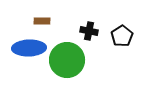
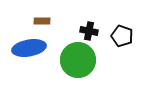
black pentagon: rotated 20 degrees counterclockwise
blue ellipse: rotated 8 degrees counterclockwise
green circle: moved 11 px right
